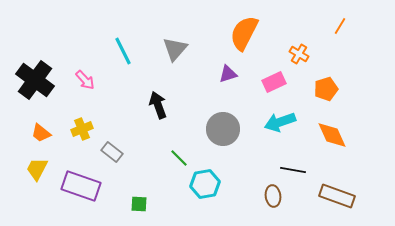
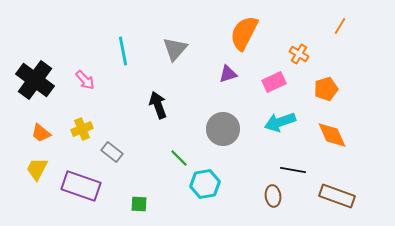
cyan line: rotated 16 degrees clockwise
